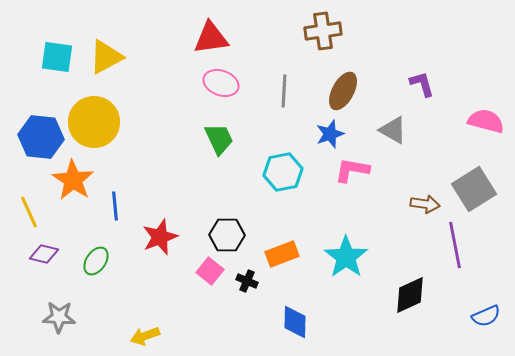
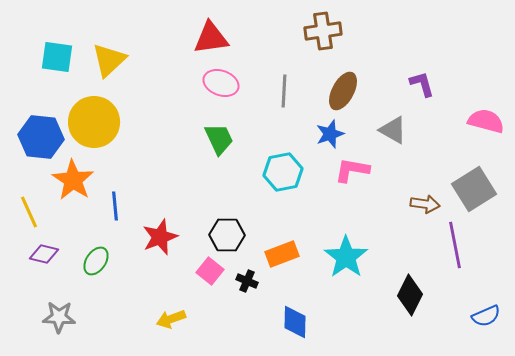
yellow triangle: moved 3 px right, 3 px down; rotated 15 degrees counterclockwise
black diamond: rotated 39 degrees counterclockwise
yellow arrow: moved 26 px right, 17 px up
